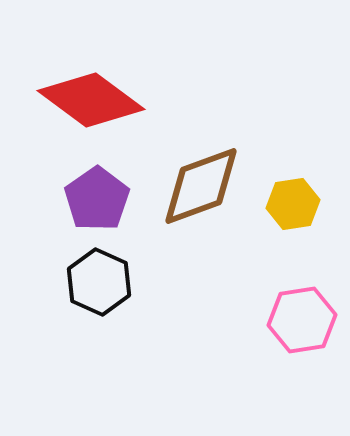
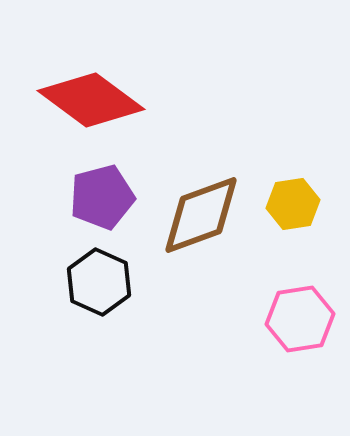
brown diamond: moved 29 px down
purple pentagon: moved 5 px right, 2 px up; rotated 20 degrees clockwise
pink hexagon: moved 2 px left, 1 px up
